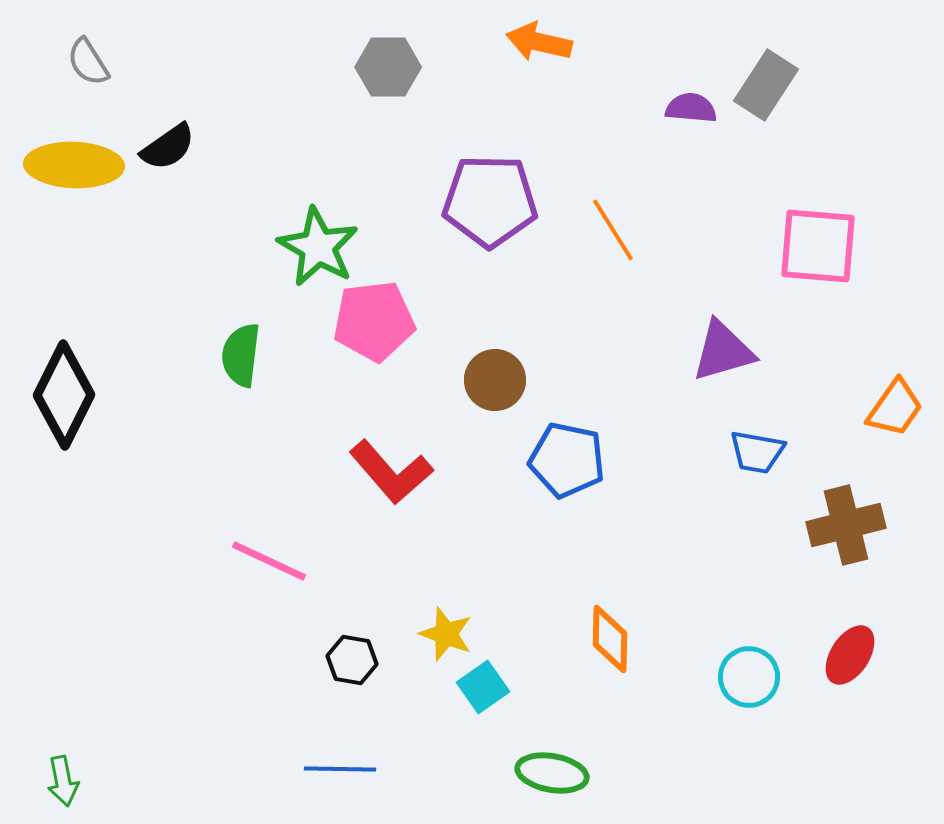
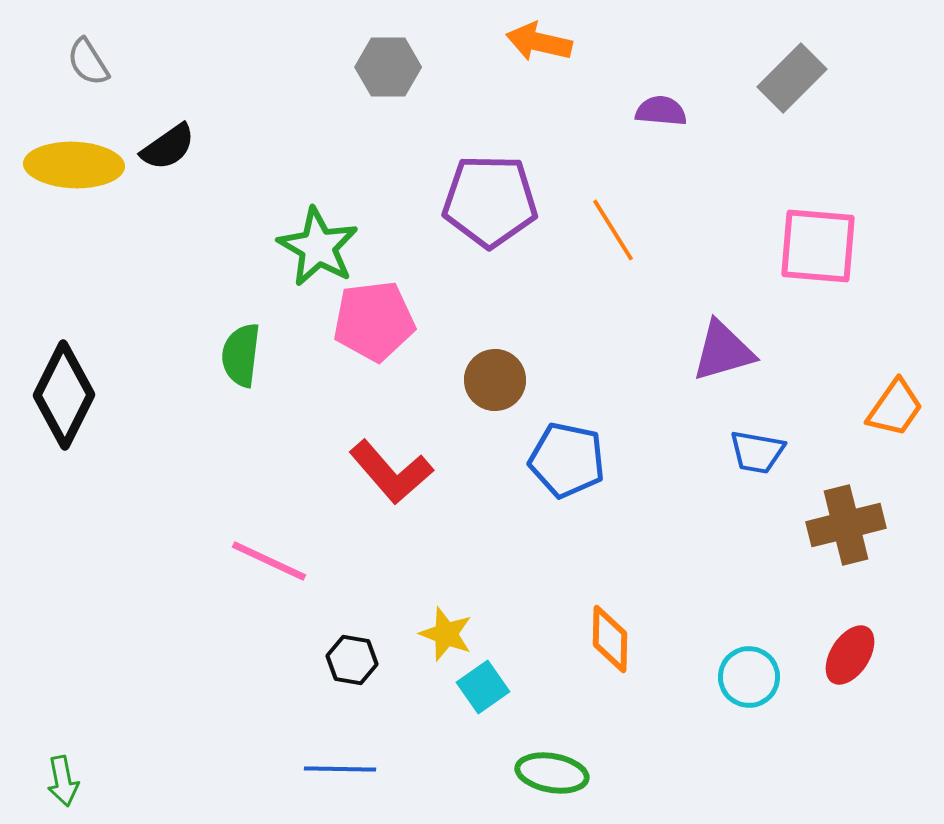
gray rectangle: moved 26 px right, 7 px up; rotated 12 degrees clockwise
purple semicircle: moved 30 px left, 3 px down
